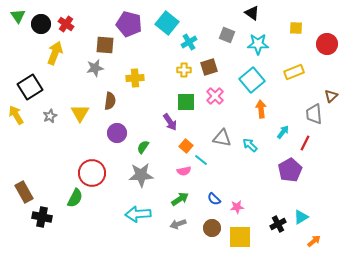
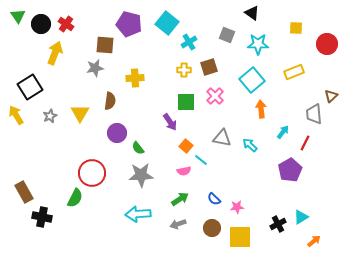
green semicircle at (143, 147): moved 5 px left, 1 px down; rotated 72 degrees counterclockwise
